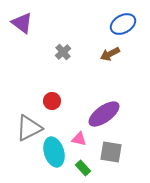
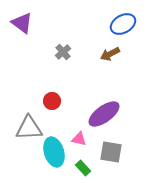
gray triangle: rotated 24 degrees clockwise
